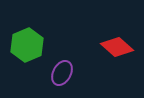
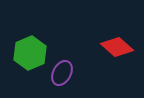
green hexagon: moved 3 px right, 8 px down
